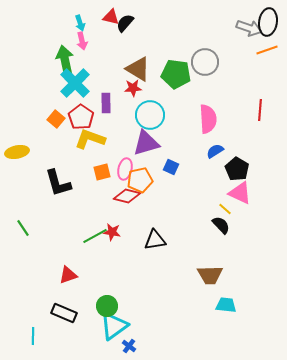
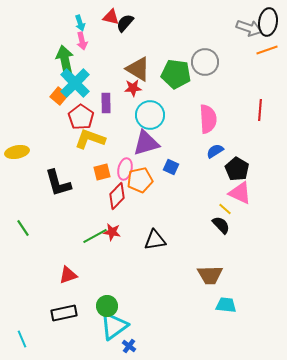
orange square at (56, 119): moved 3 px right, 23 px up
red diamond at (127, 196): moved 10 px left; rotated 60 degrees counterclockwise
black rectangle at (64, 313): rotated 35 degrees counterclockwise
cyan line at (33, 336): moved 11 px left, 3 px down; rotated 24 degrees counterclockwise
